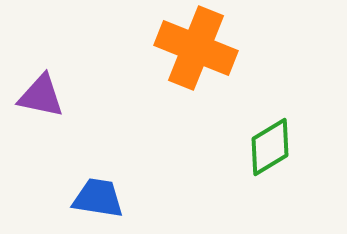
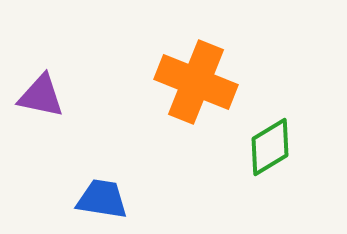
orange cross: moved 34 px down
blue trapezoid: moved 4 px right, 1 px down
